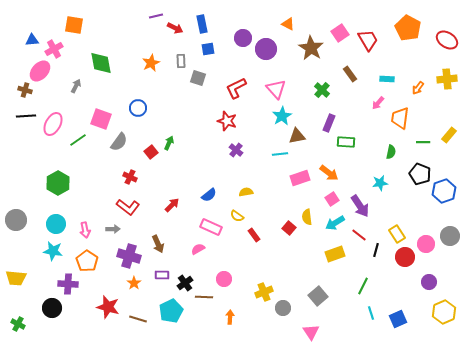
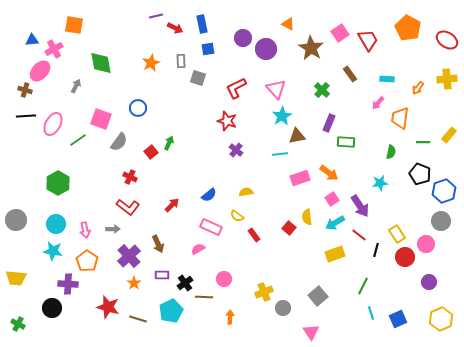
gray circle at (450, 236): moved 9 px left, 15 px up
purple cross at (129, 256): rotated 30 degrees clockwise
yellow hexagon at (444, 312): moved 3 px left, 7 px down
